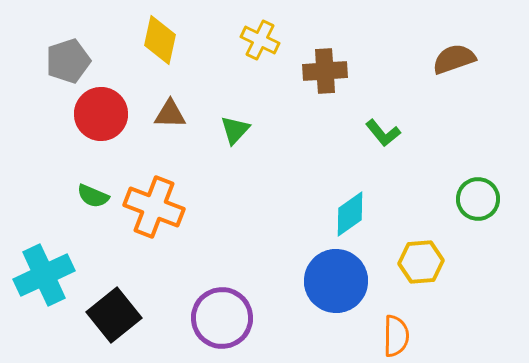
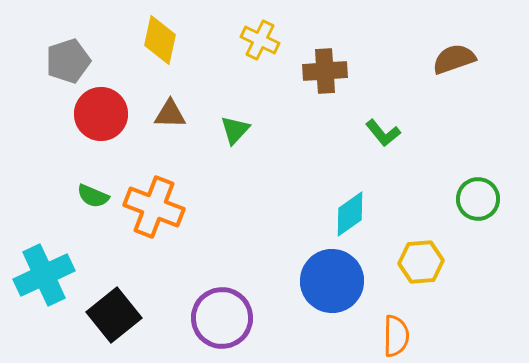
blue circle: moved 4 px left
